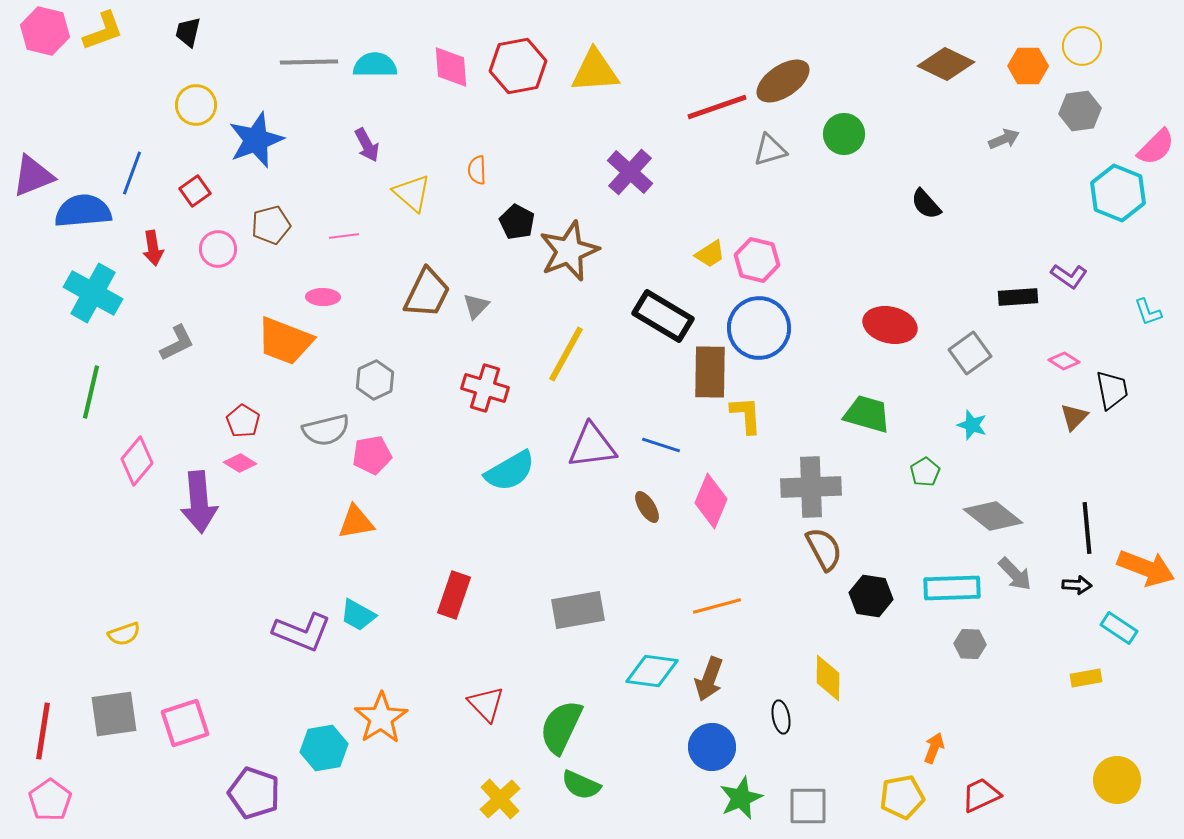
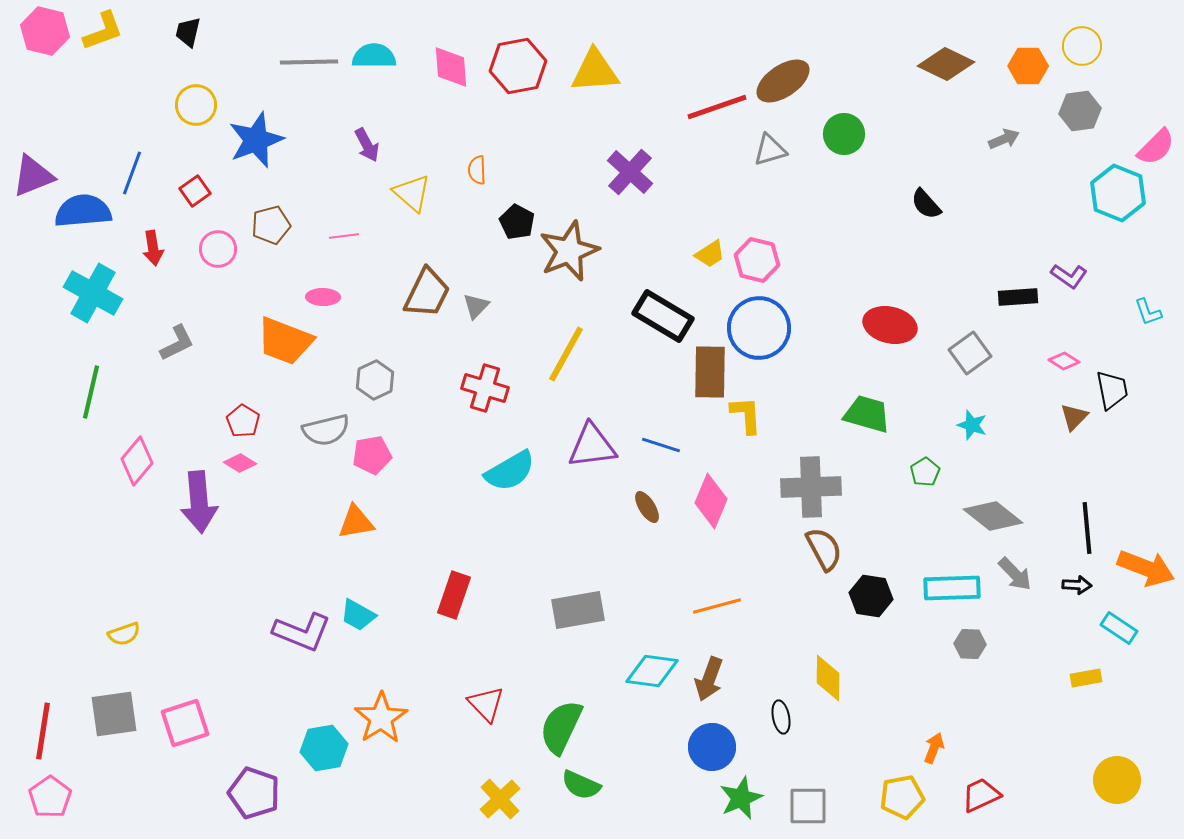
cyan semicircle at (375, 65): moved 1 px left, 9 px up
pink pentagon at (50, 800): moved 3 px up
